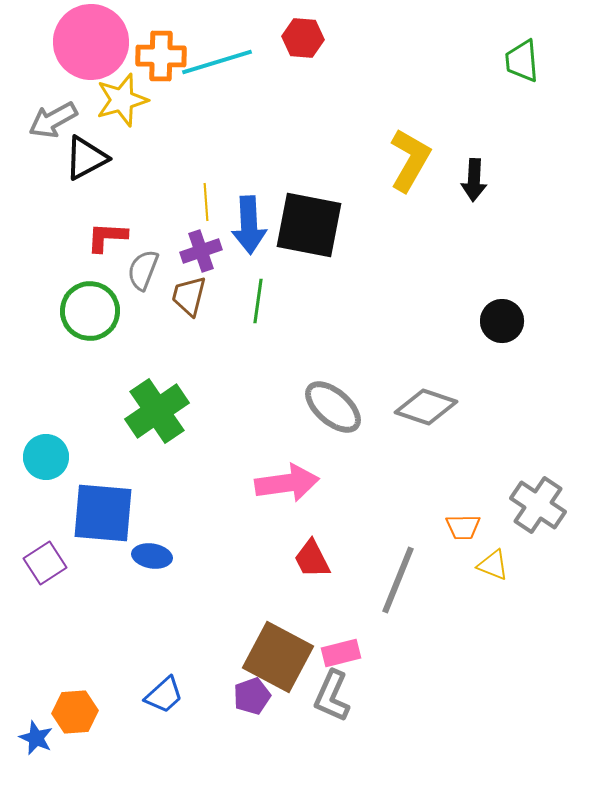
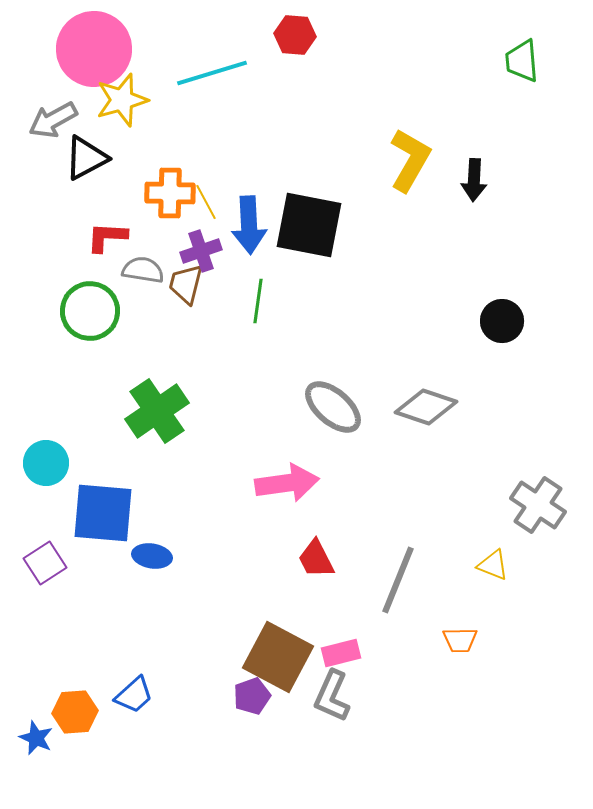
red hexagon: moved 8 px left, 3 px up
pink circle: moved 3 px right, 7 px down
orange cross: moved 9 px right, 137 px down
cyan line: moved 5 px left, 11 px down
yellow line: rotated 24 degrees counterclockwise
gray semicircle: rotated 78 degrees clockwise
brown trapezoid: moved 3 px left, 12 px up
cyan circle: moved 6 px down
orange trapezoid: moved 3 px left, 113 px down
red trapezoid: moved 4 px right
blue trapezoid: moved 30 px left
